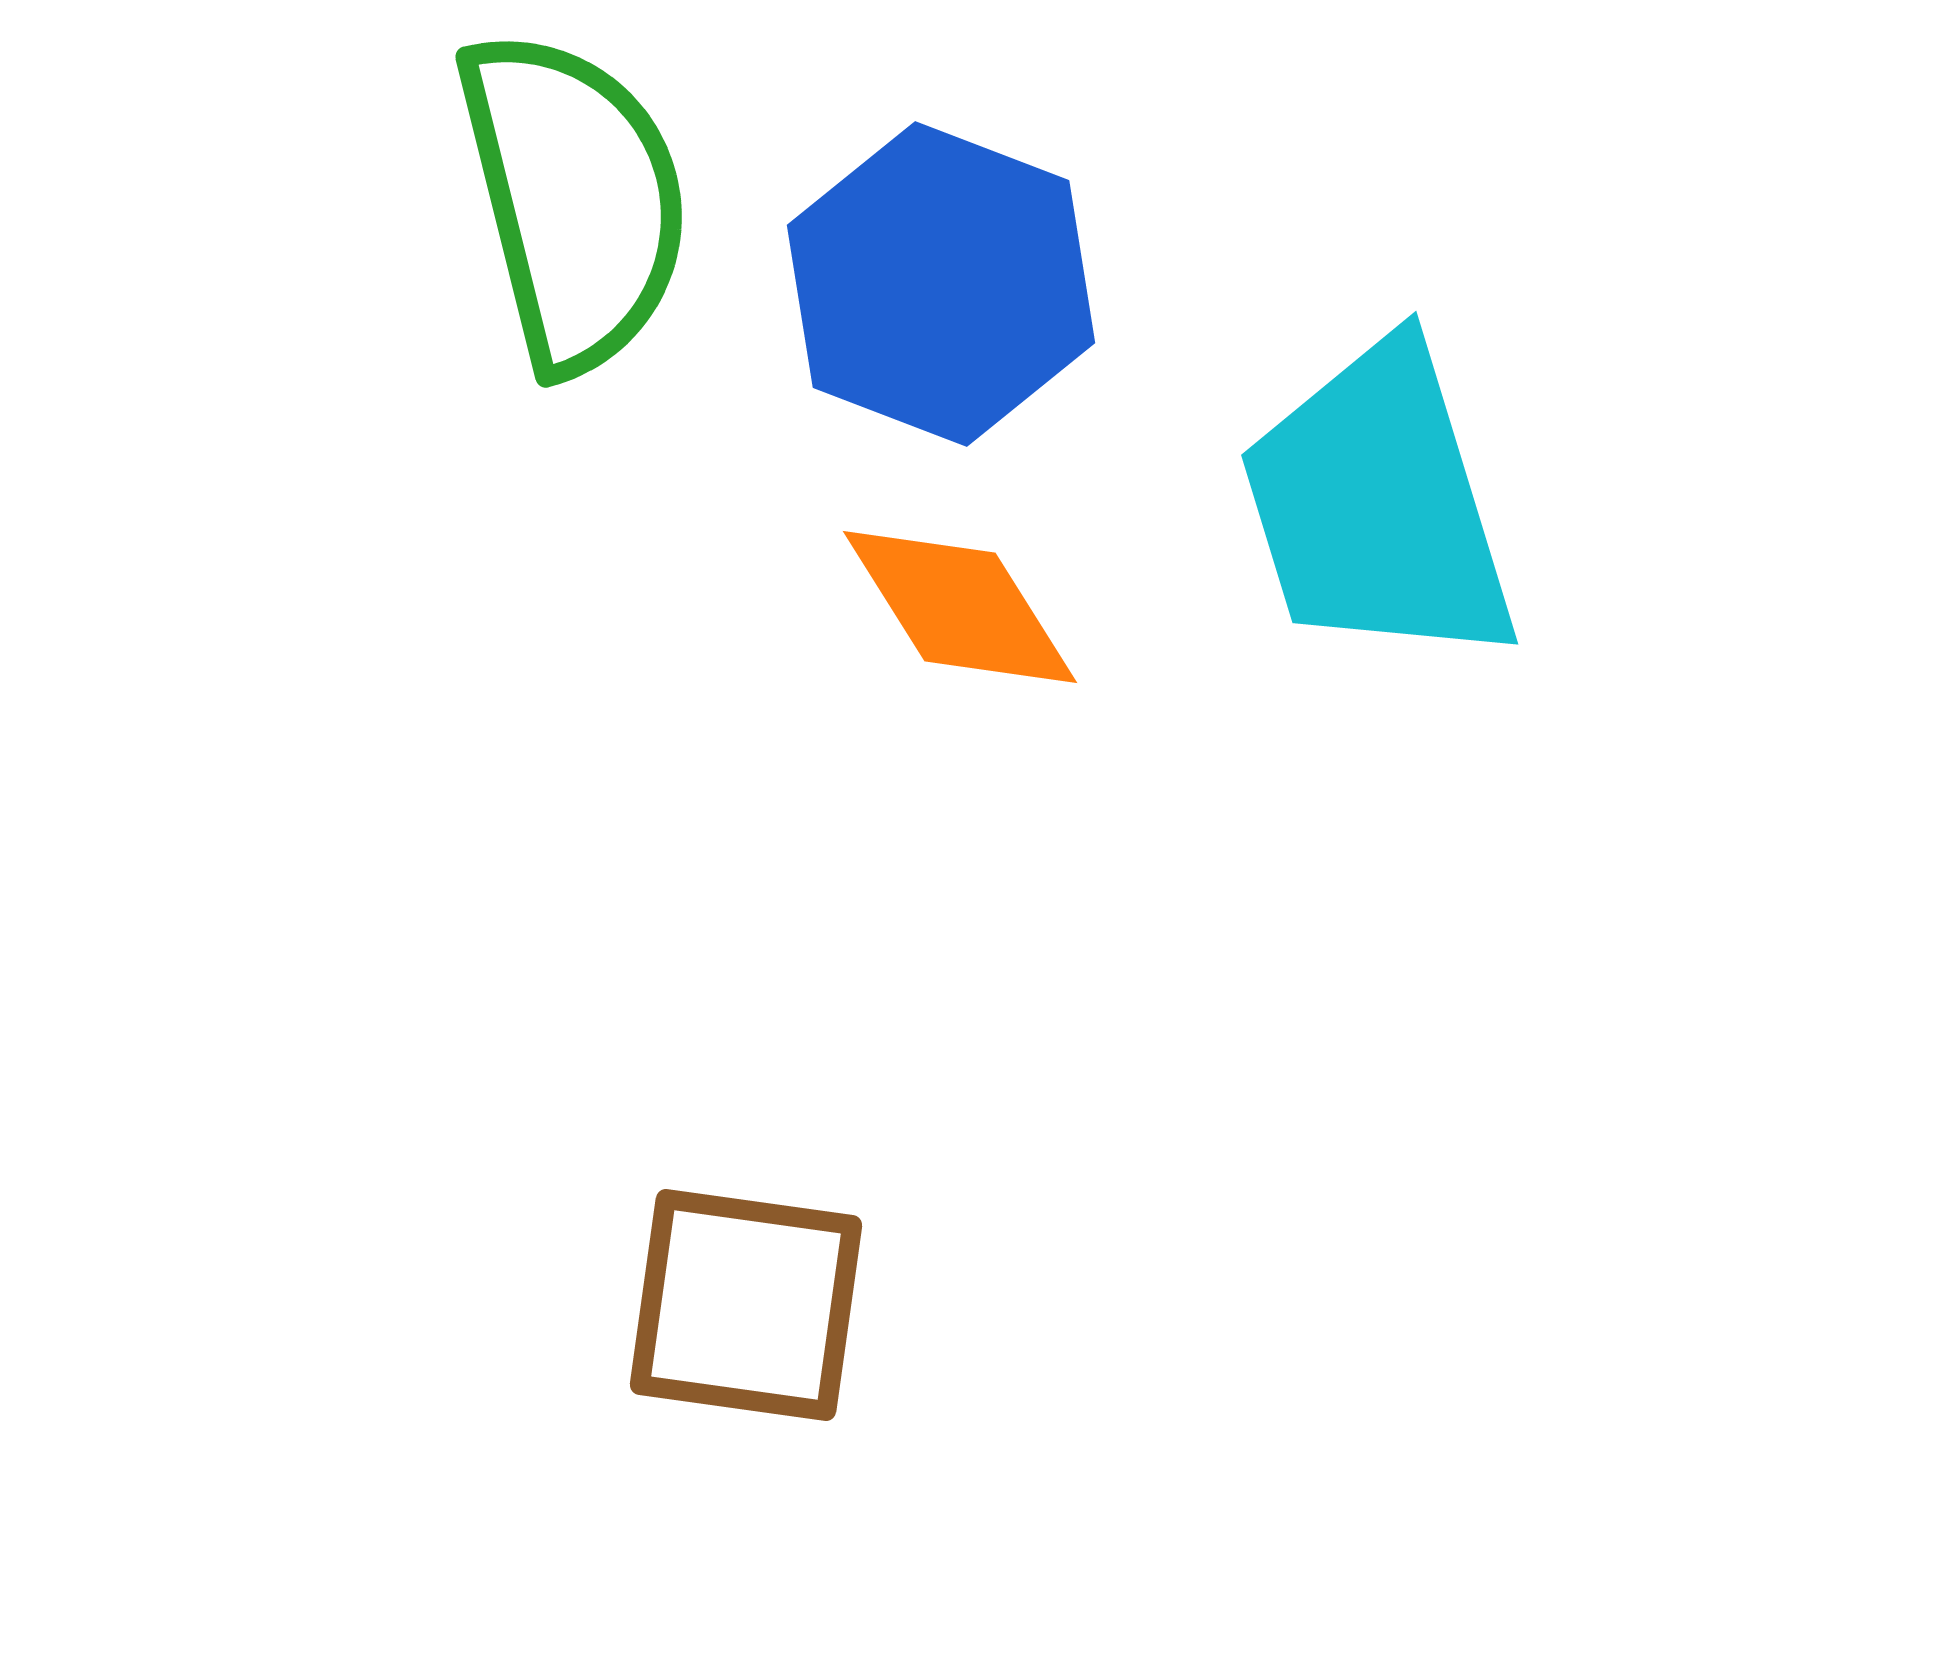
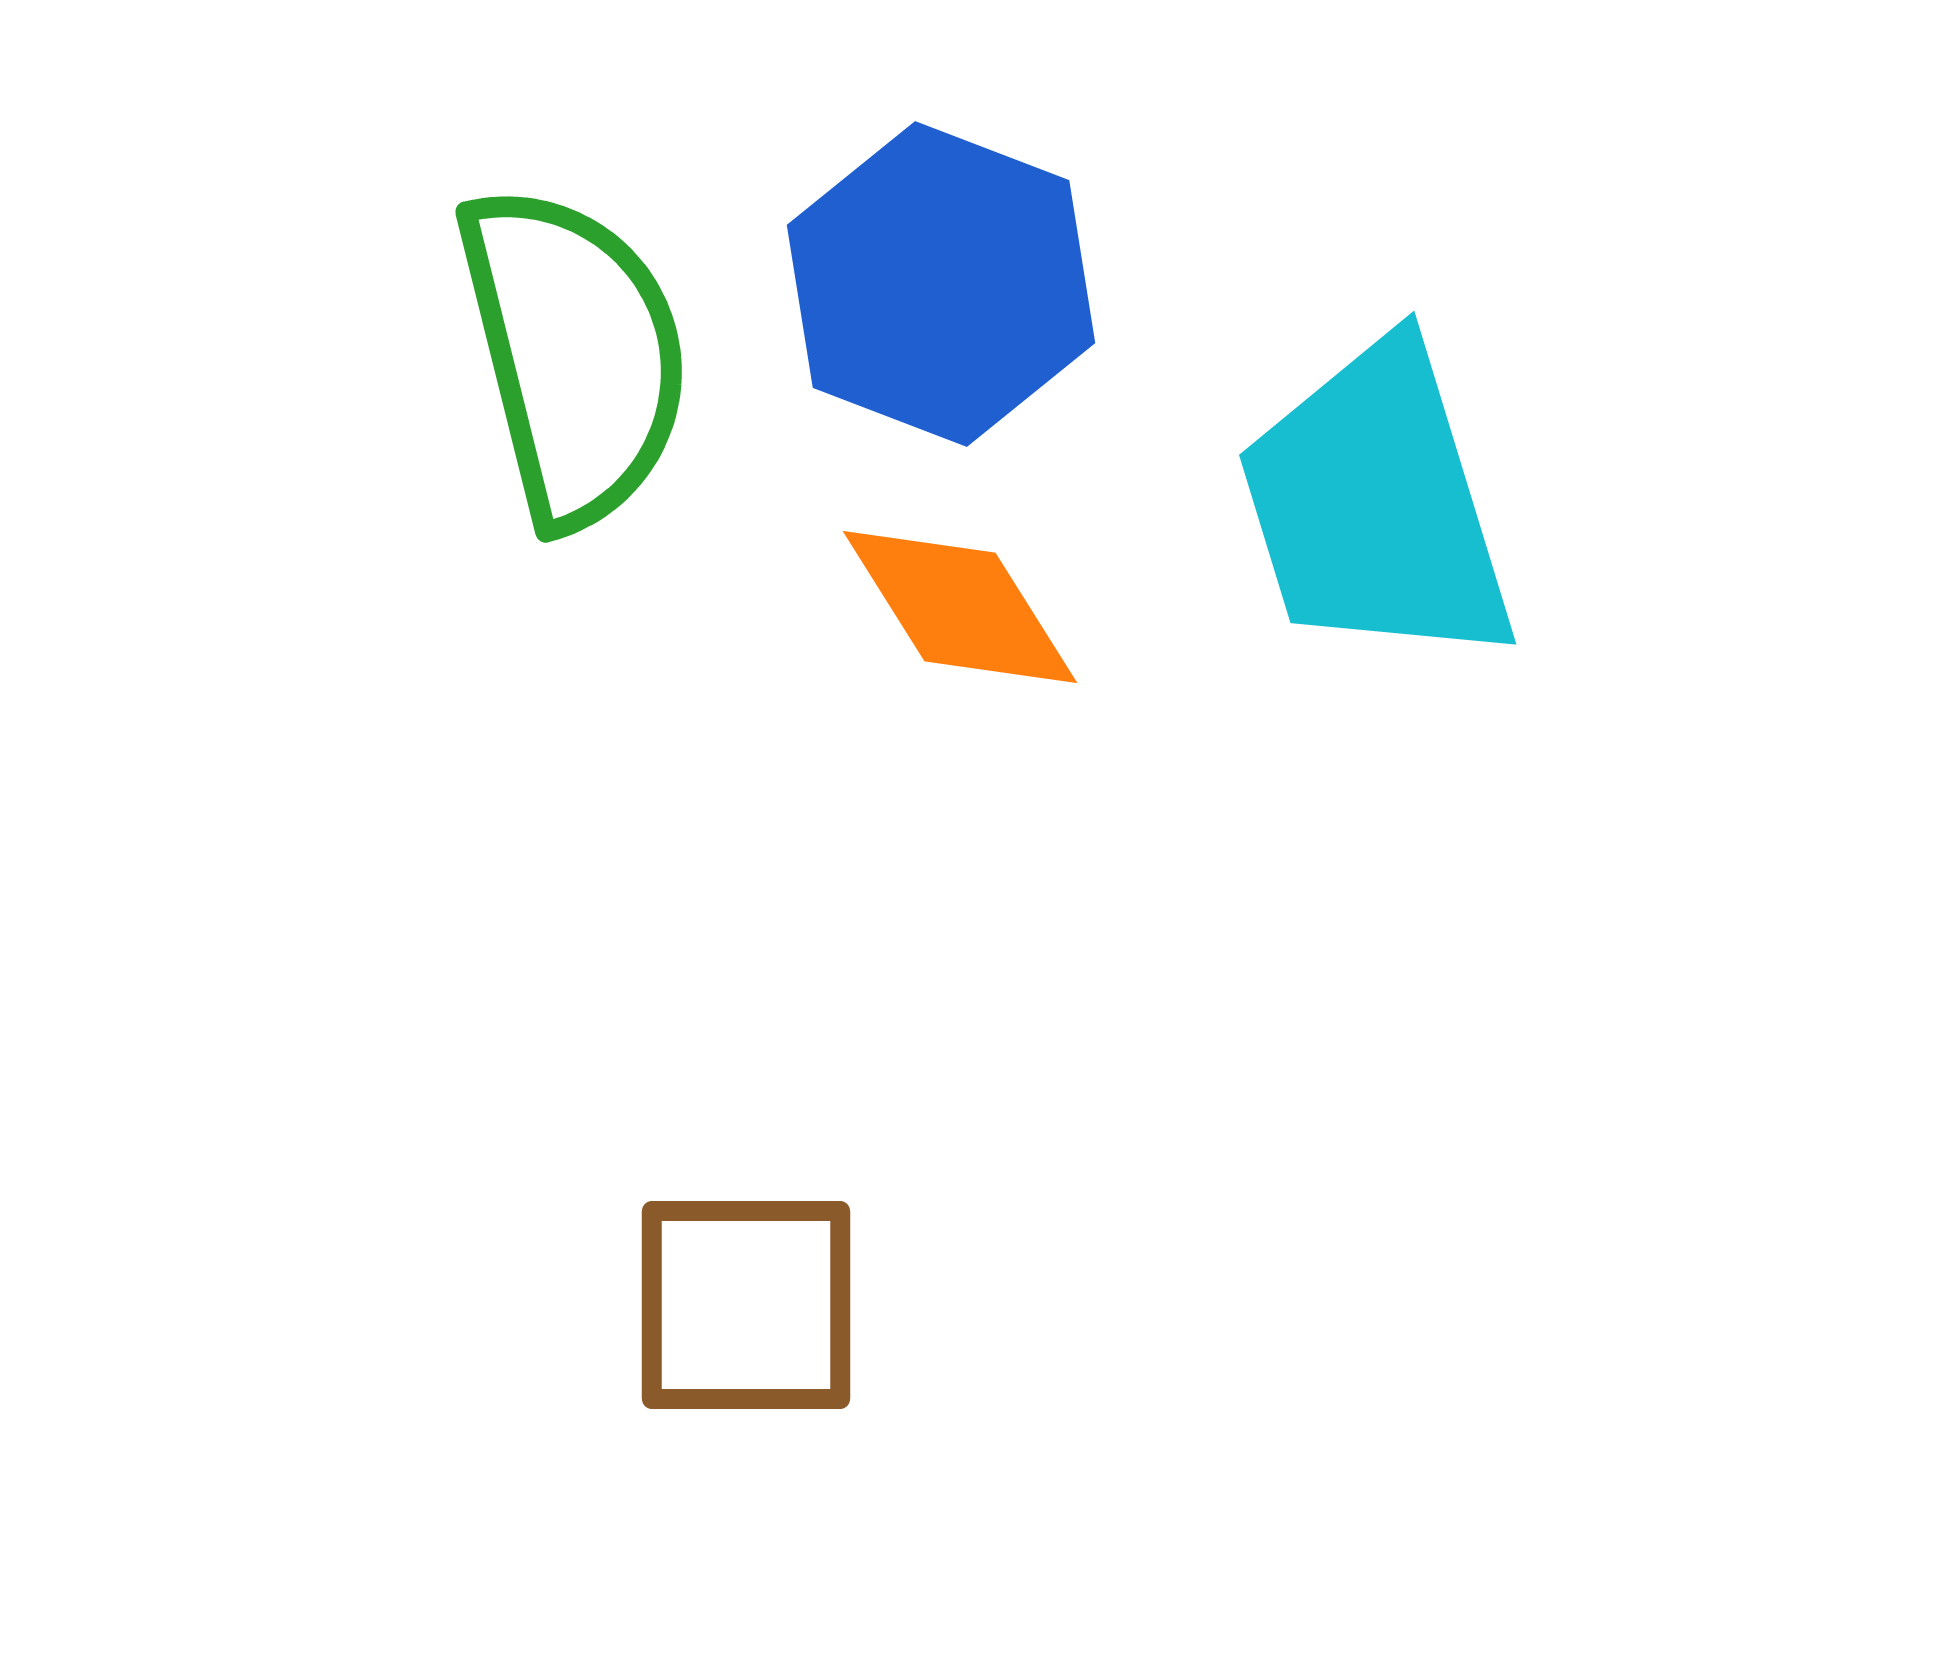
green semicircle: moved 155 px down
cyan trapezoid: moved 2 px left
brown square: rotated 8 degrees counterclockwise
